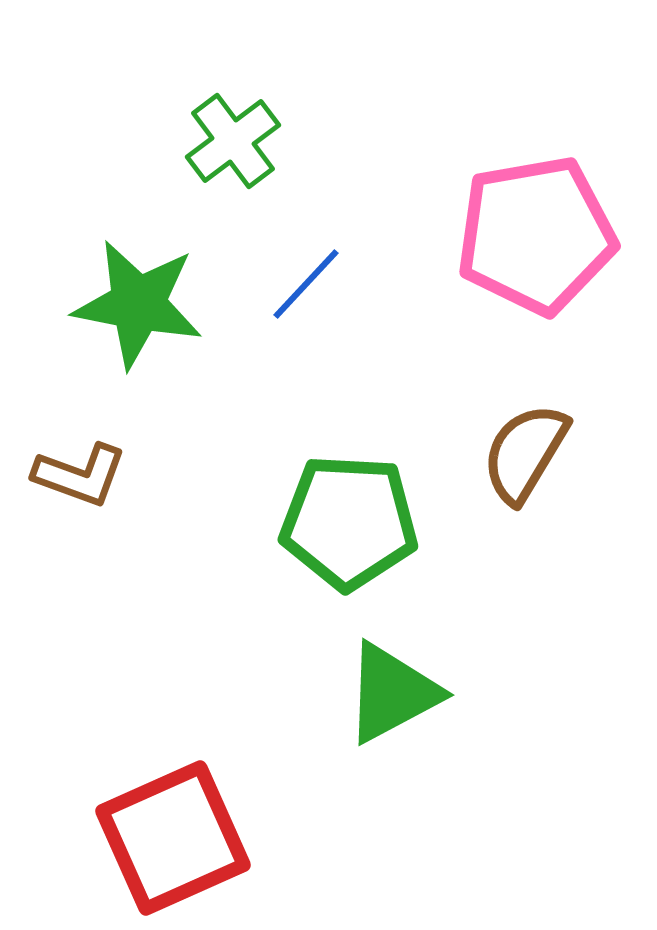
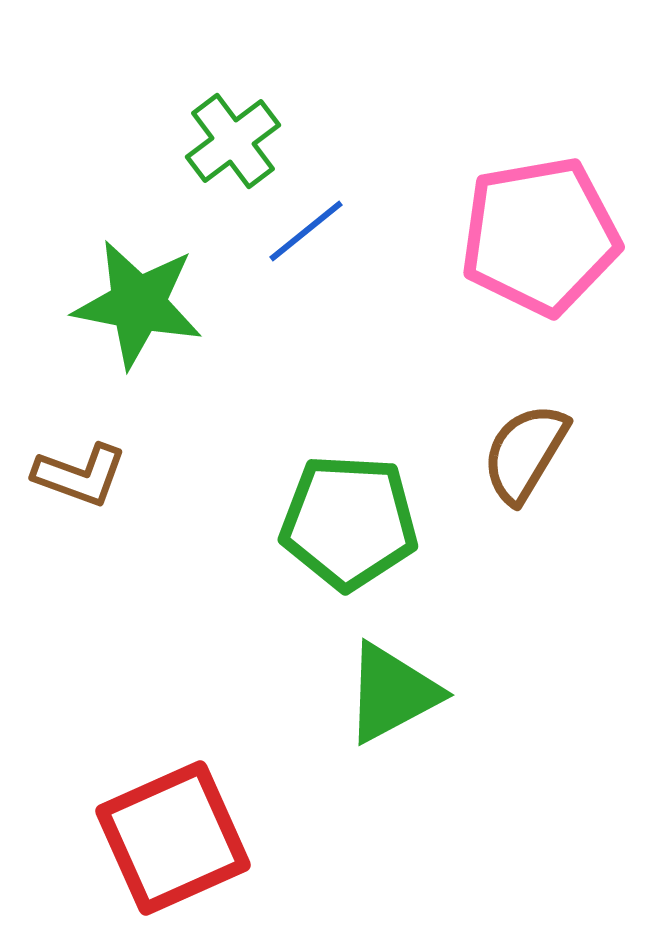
pink pentagon: moved 4 px right, 1 px down
blue line: moved 53 px up; rotated 8 degrees clockwise
